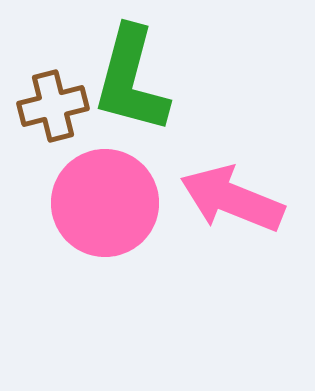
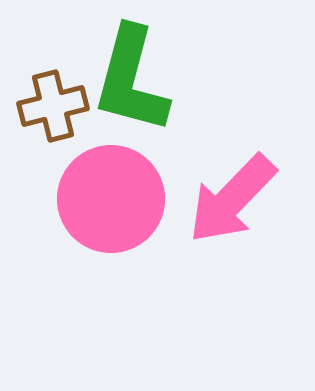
pink arrow: rotated 68 degrees counterclockwise
pink circle: moved 6 px right, 4 px up
